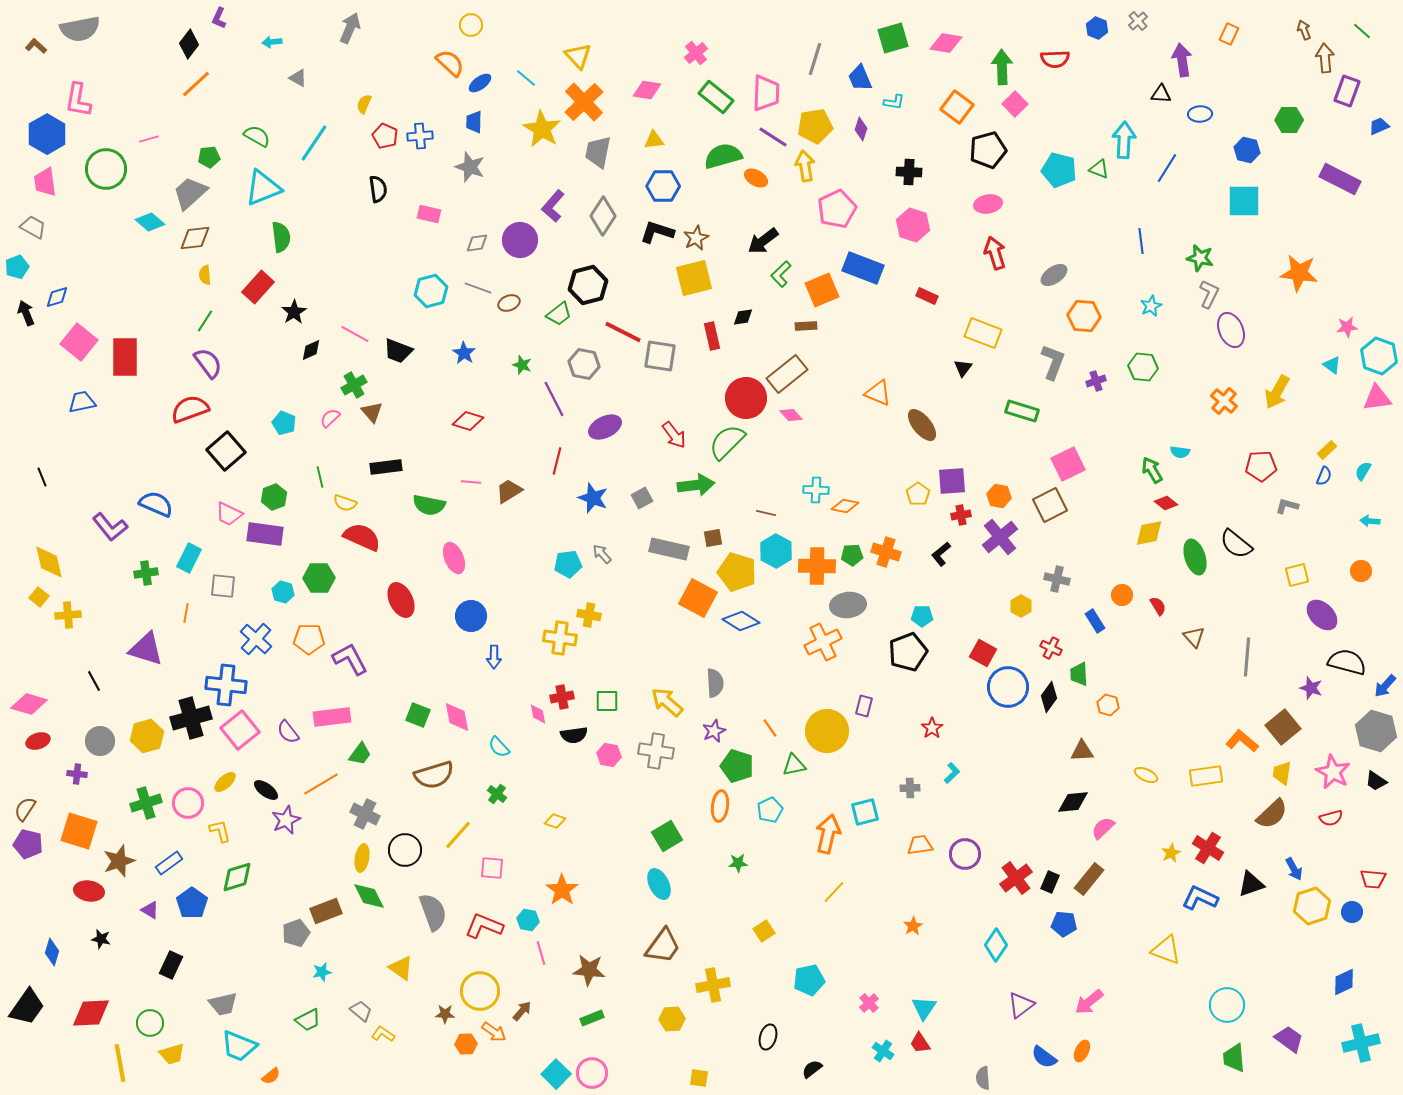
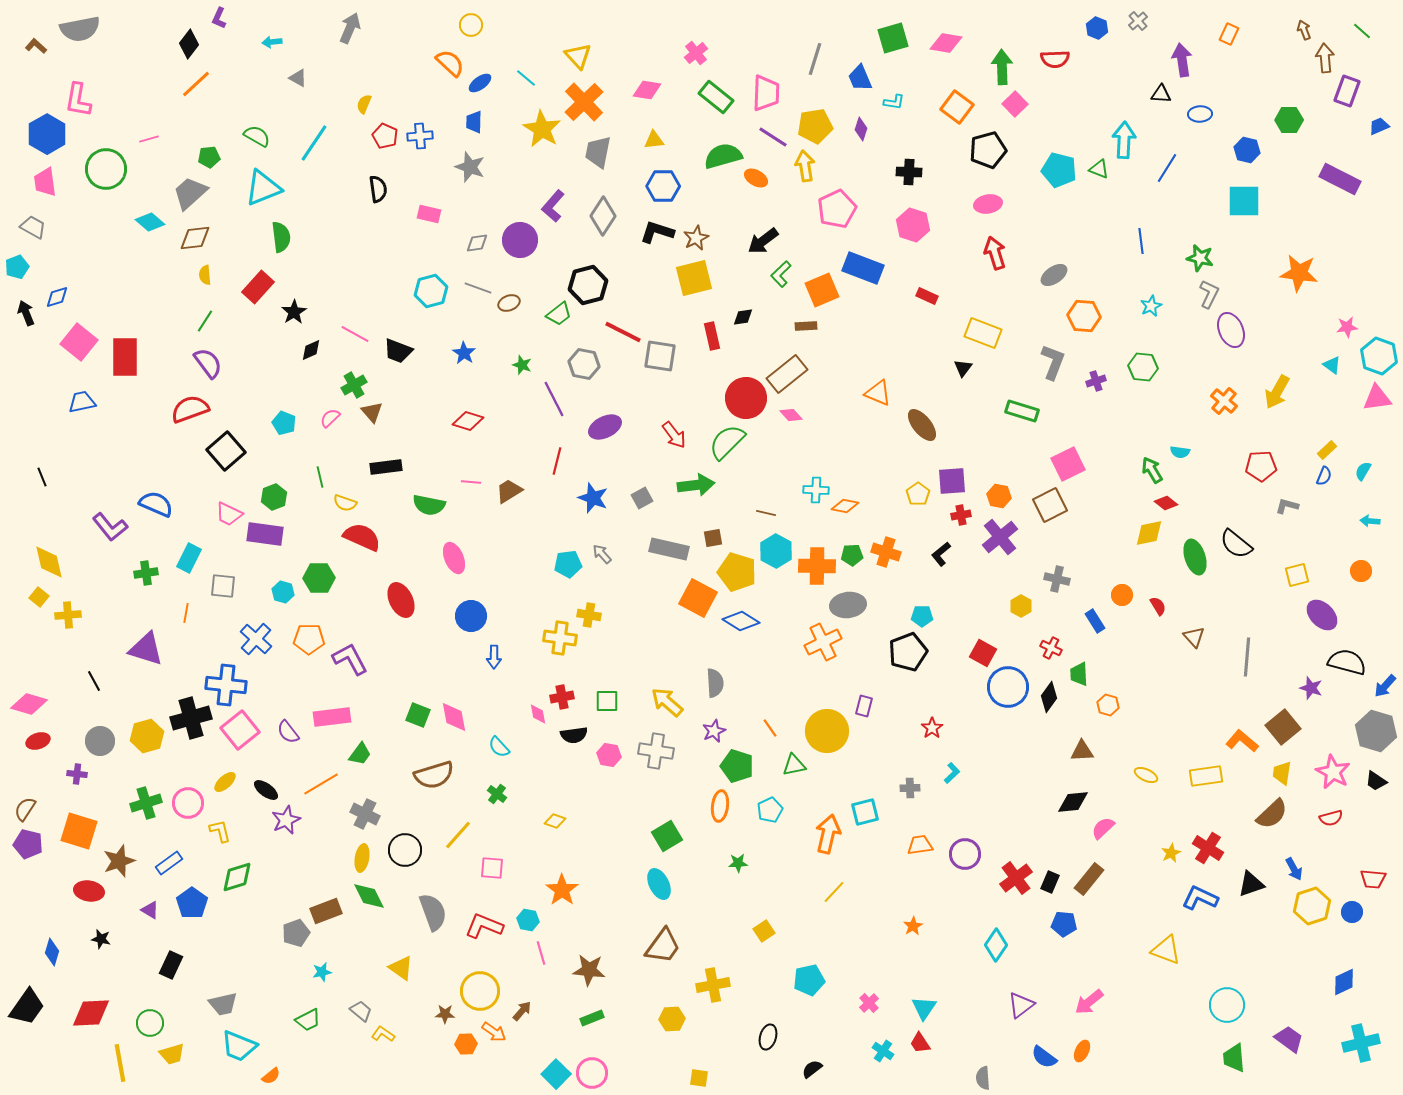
pink diamond at (457, 717): moved 3 px left
